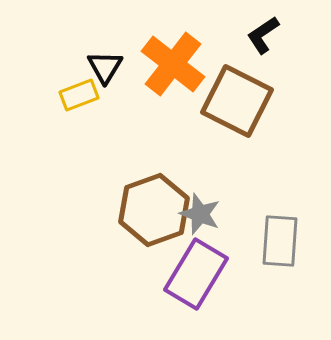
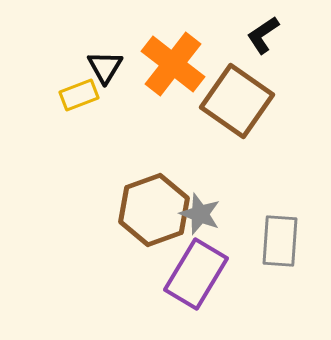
brown square: rotated 8 degrees clockwise
